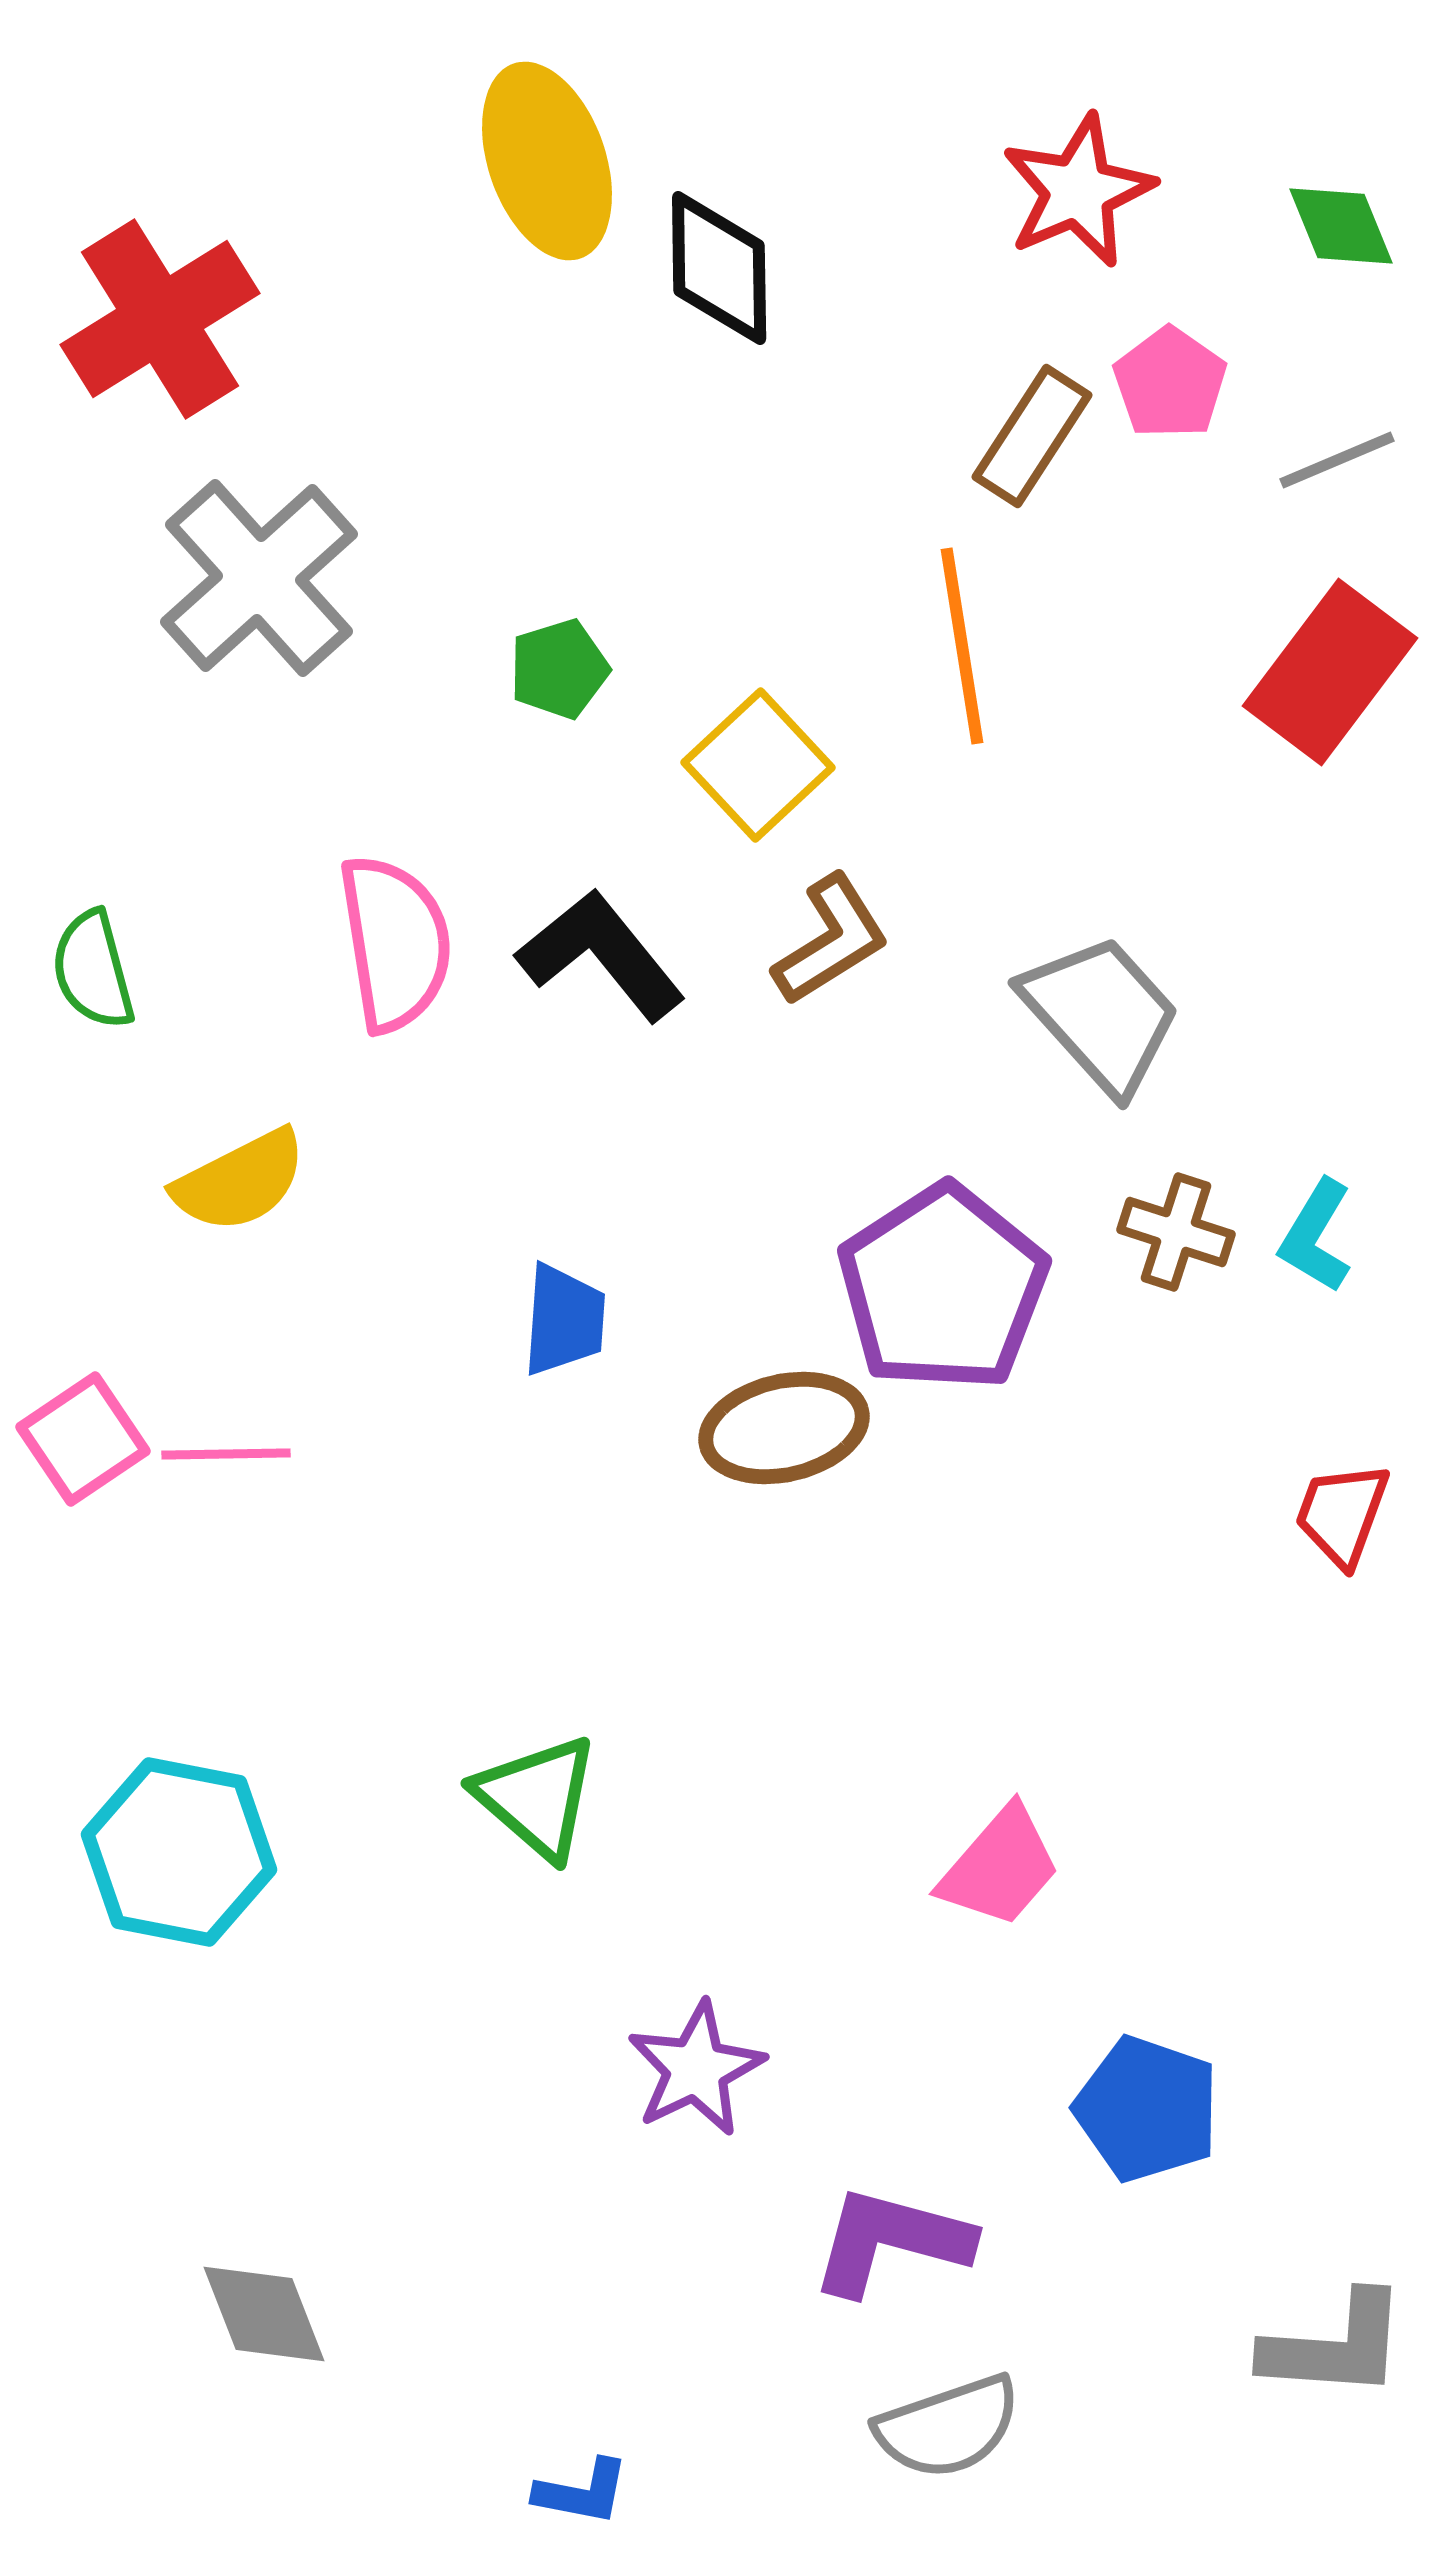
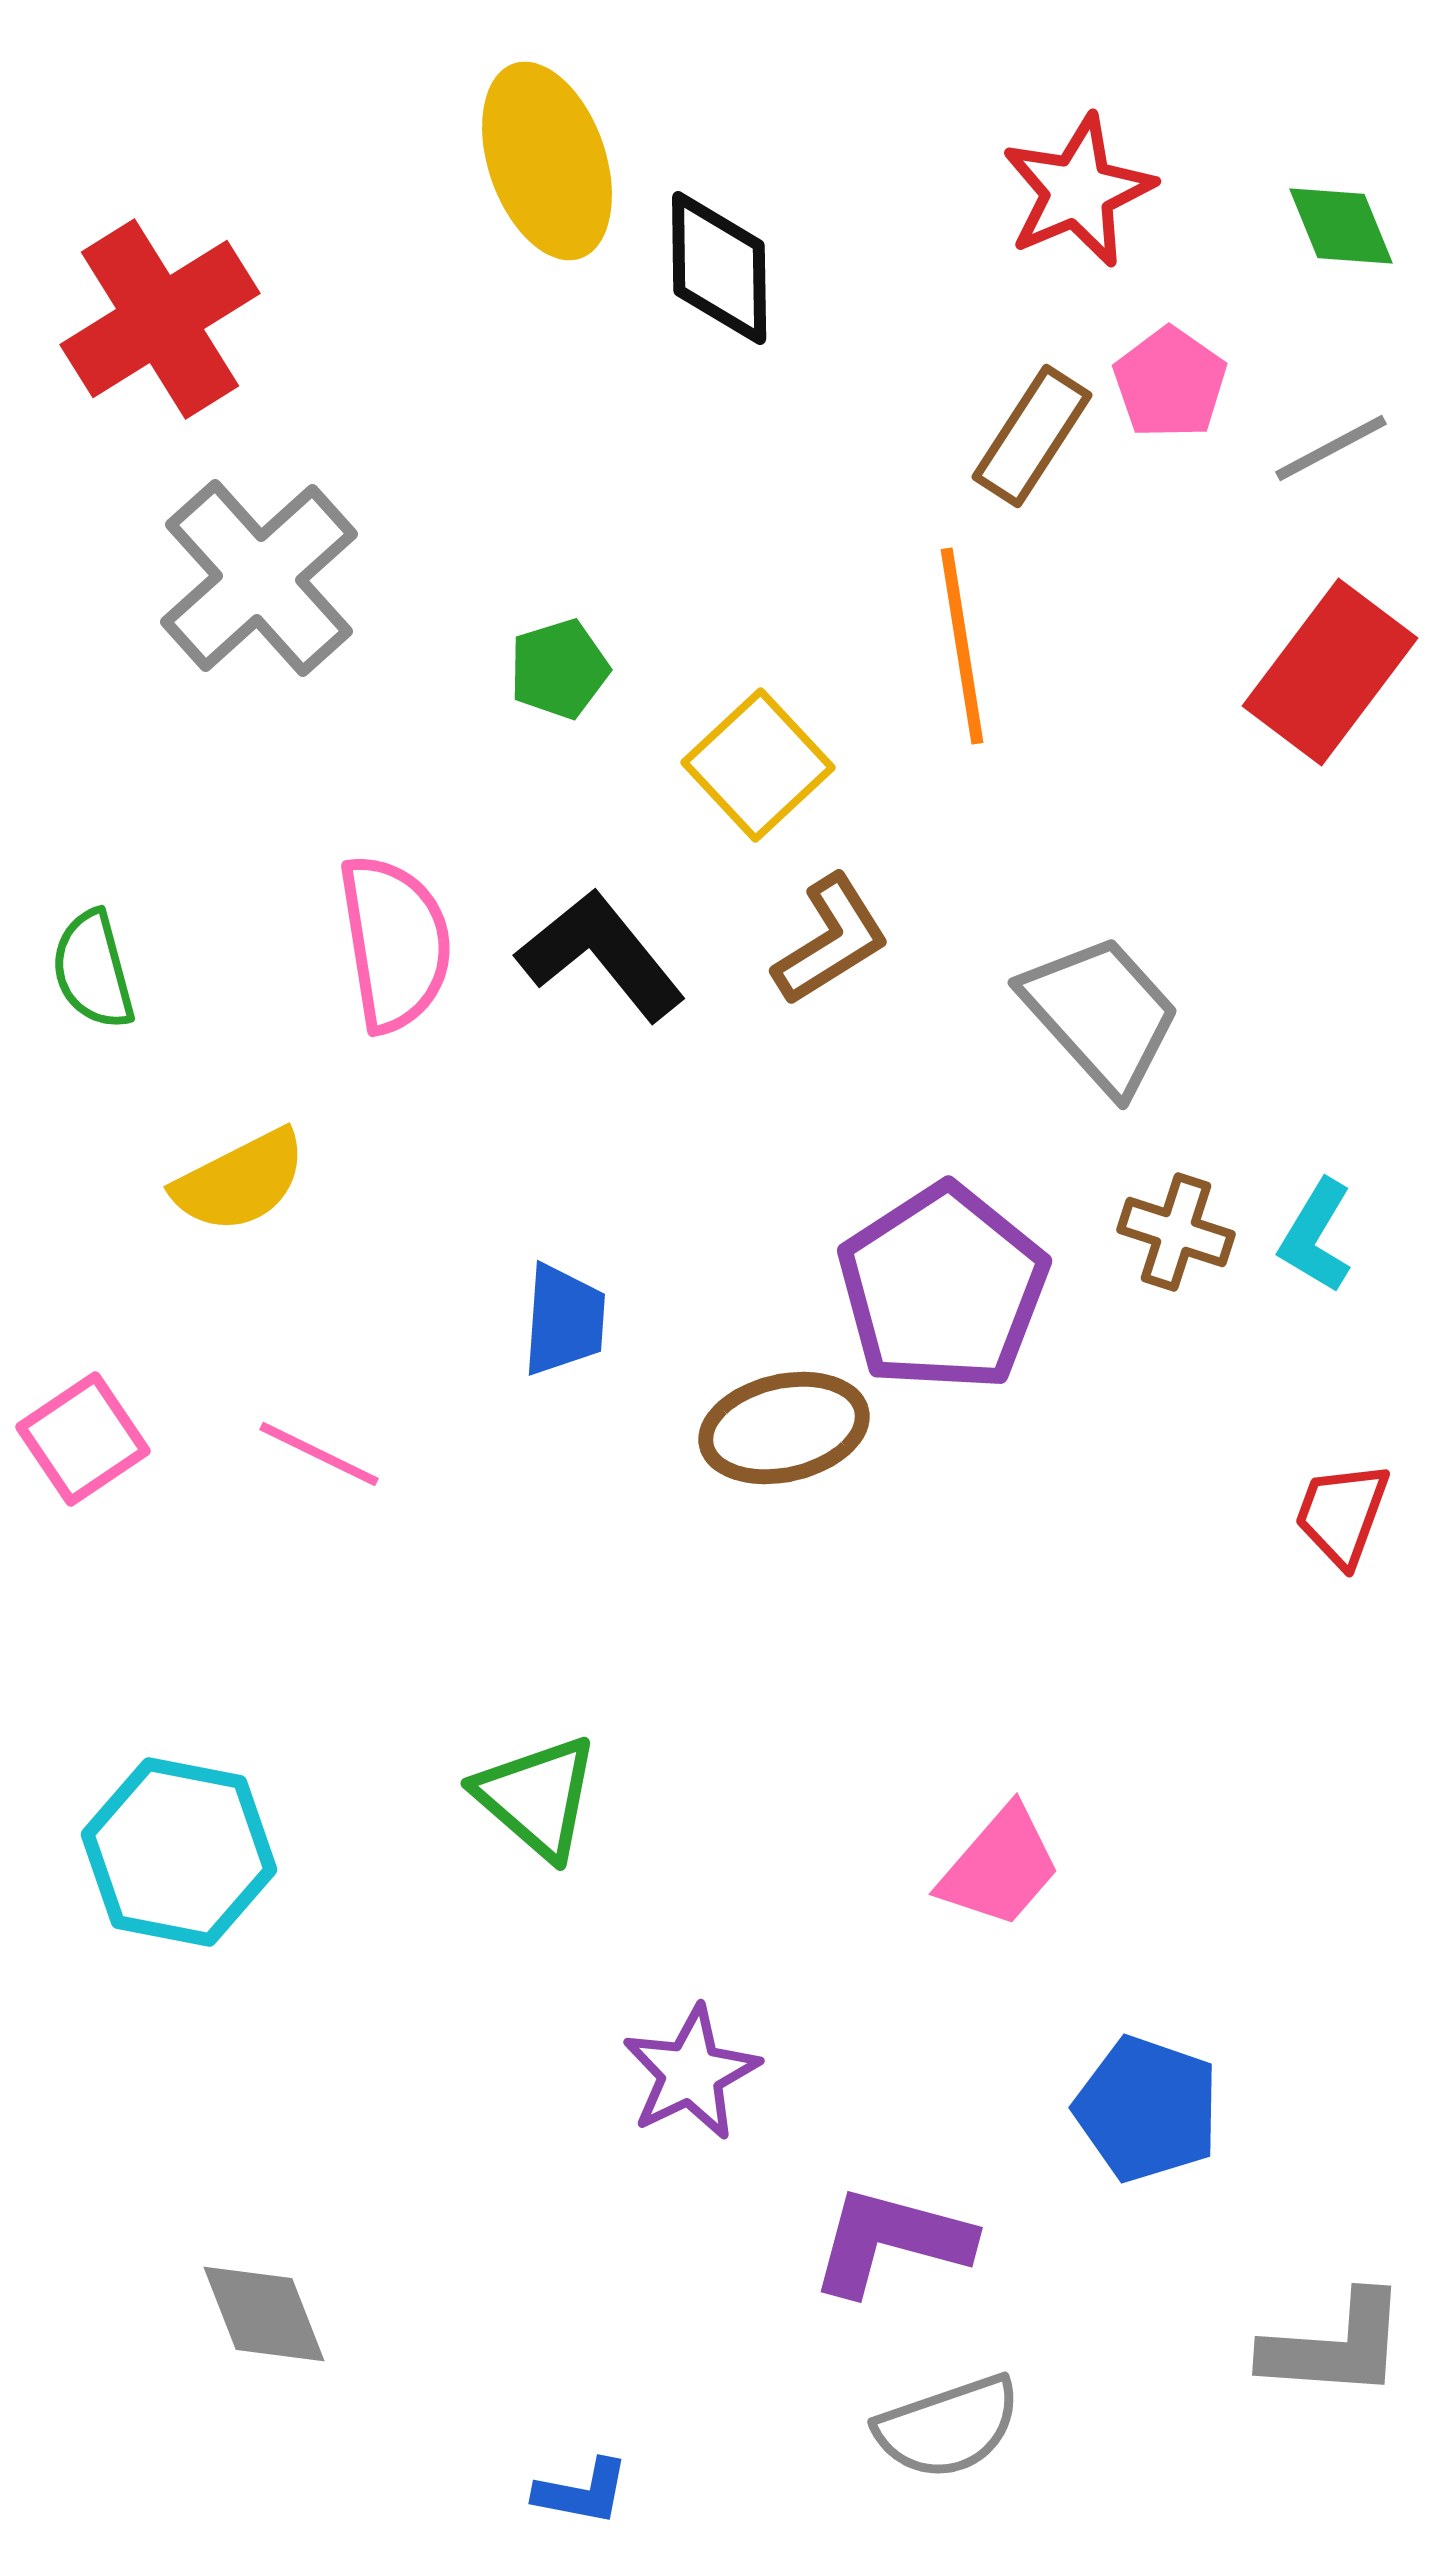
gray line: moved 6 px left, 12 px up; rotated 5 degrees counterclockwise
pink line: moved 93 px right; rotated 27 degrees clockwise
purple star: moved 5 px left, 4 px down
